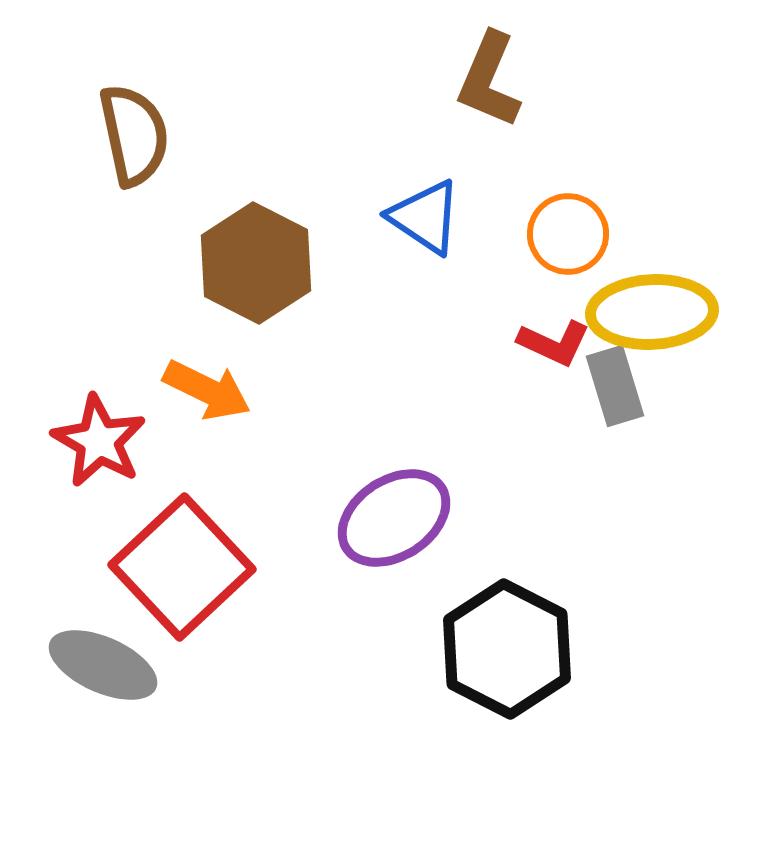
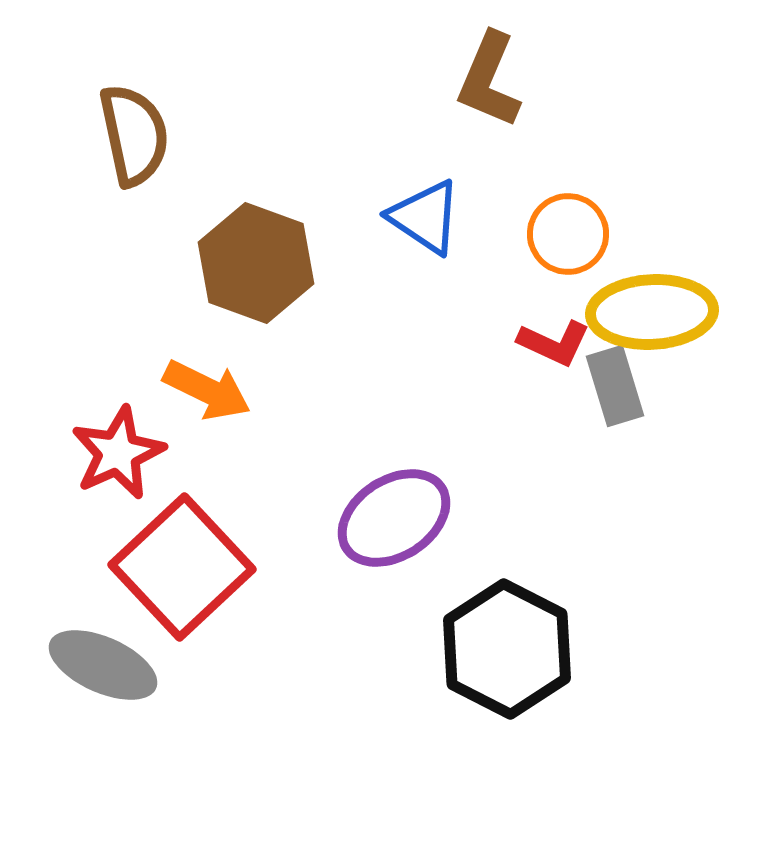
brown hexagon: rotated 7 degrees counterclockwise
red star: moved 19 px right, 12 px down; rotated 18 degrees clockwise
